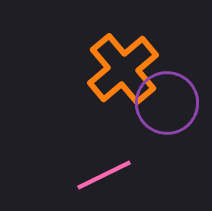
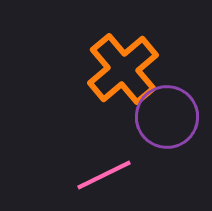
purple circle: moved 14 px down
